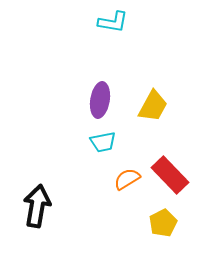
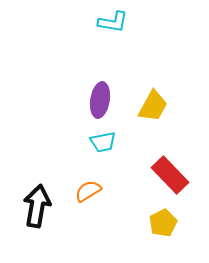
orange semicircle: moved 39 px left, 12 px down
